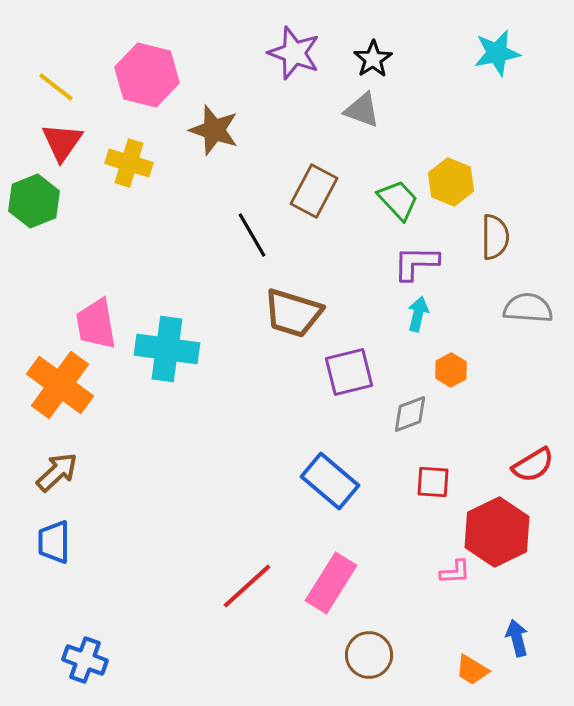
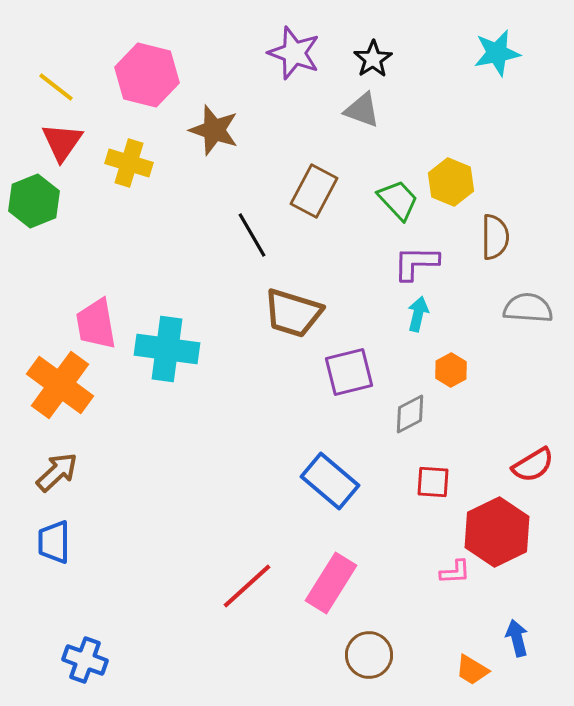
gray diamond: rotated 6 degrees counterclockwise
